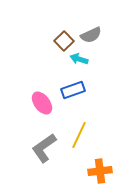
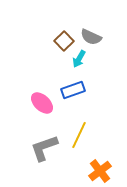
gray semicircle: moved 2 px down; rotated 50 degrees clockwise
cyan arrow: rotated 78 degrees counterclockwise
pink ellipse: rotated 10 degrees counterclockwise
gray L-shape: rotated 16 degrees clockwise
orange cross: rotated 30 degrees counterclockwise
